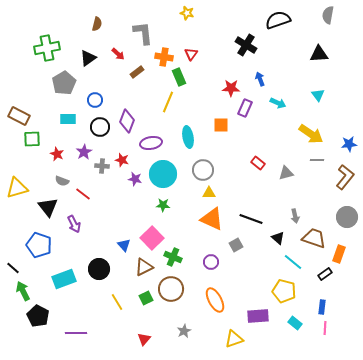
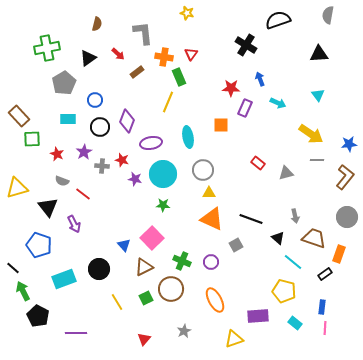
brown rectangle at (19, 116): rotated 20 degrees clockwise
green cross at (173, 257): moved 9 px right, 4 px down
